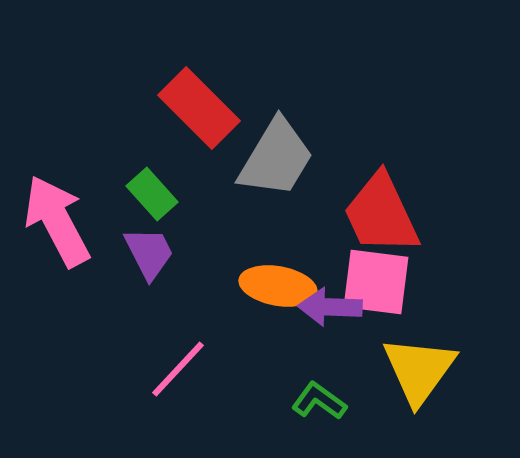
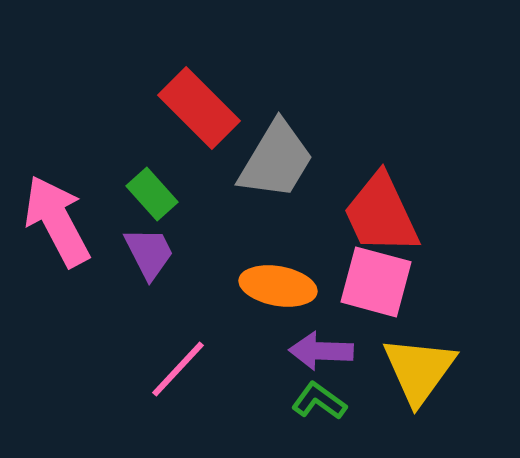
gray trapezoid: moved 2 px down
pink square: rotated 8 degrees clockwise
purple arrow: moved 9 px left, 44 px down
